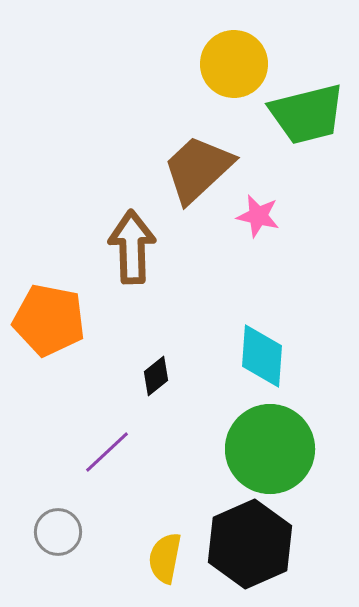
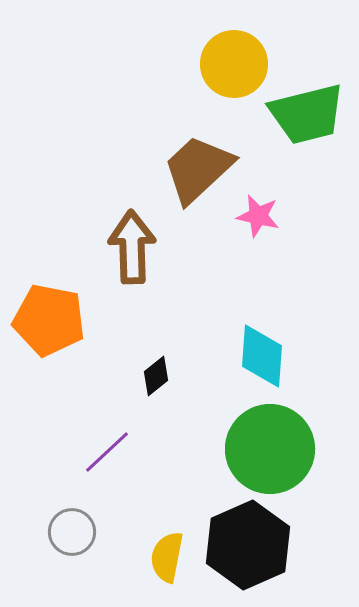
gray circle: moved 14 px right
black hexagon: moved 2 px left, 1 px down
yellow semicircle: moved 2 px right, 1 px up
